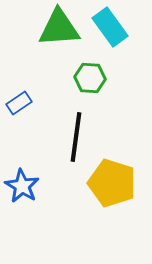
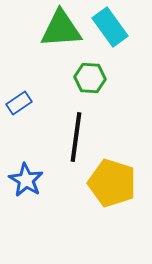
green triangle: moved 2 px right, 1 px down
blue star: moved 4 px right, 6 px up
